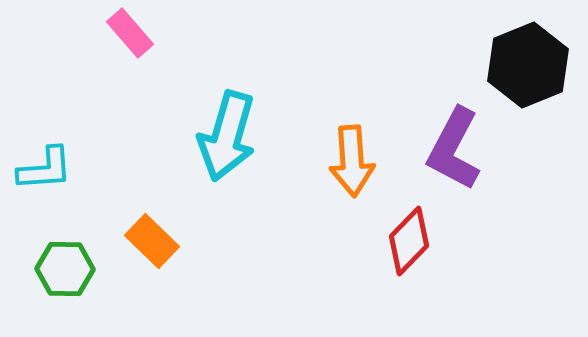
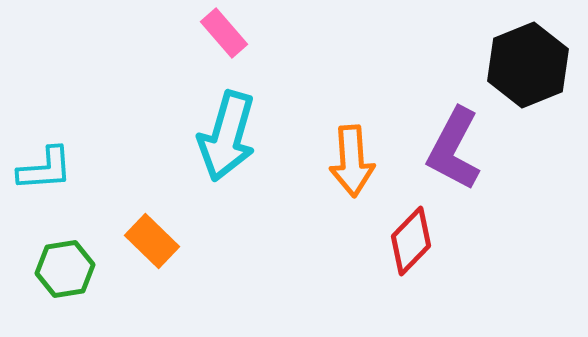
pink rectangle: moved 94 px right
red diamond: moved 2 px right
green hexagon: rotated 10 degrees counterclockwise
